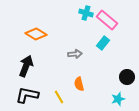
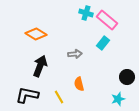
black arrow: moved 14 px right
